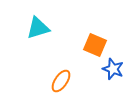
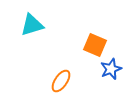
cyan triangle: moved 6 px left, 3 px up
blue star: moved 2 px left; rotated 30 degrees clockwise
